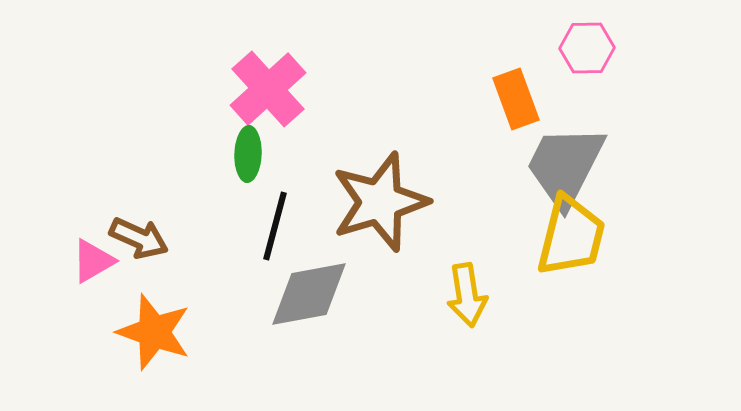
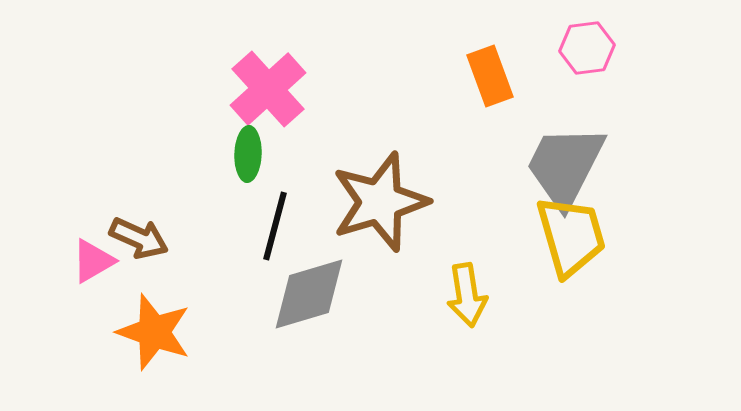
pink hexagon: rotated 6 degrees counterclockwise
orange rectangle: moved 26 px left, 23 px up
yellow trapezoid: rotated 30 degrees counterclockwise
gray diamond: rotated 6 degrees counterclockwise
